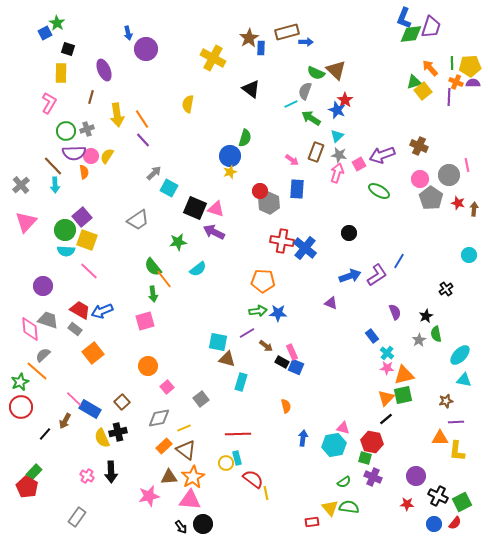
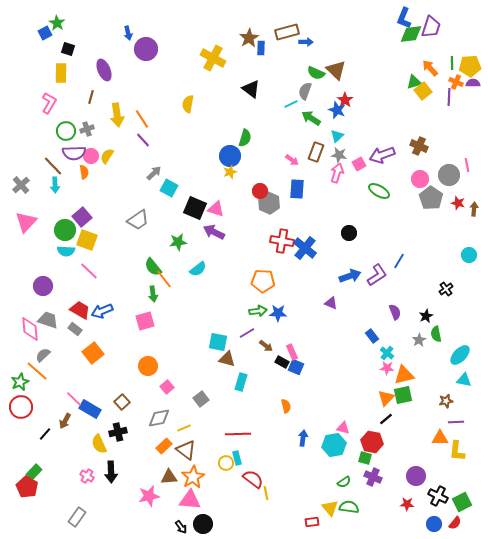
yellow semicircle at (102, 438): moved 3 px left, 6 px down
